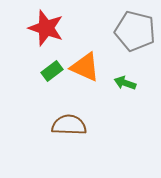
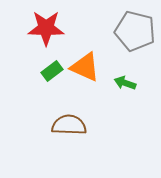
red star: rotated 18 degrees counterclockwise
